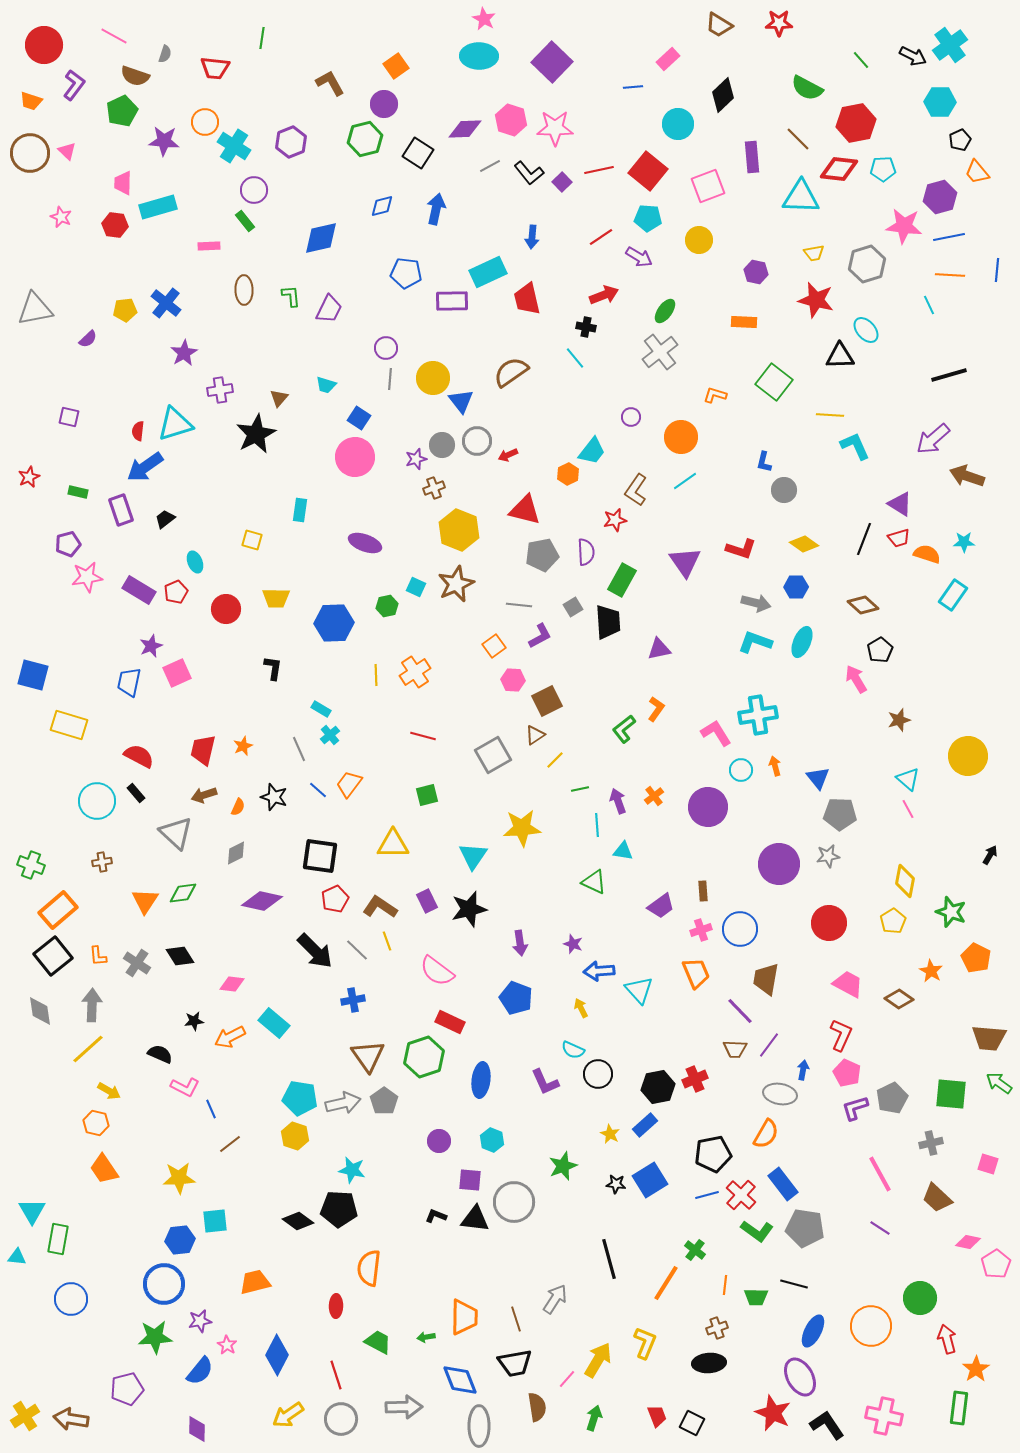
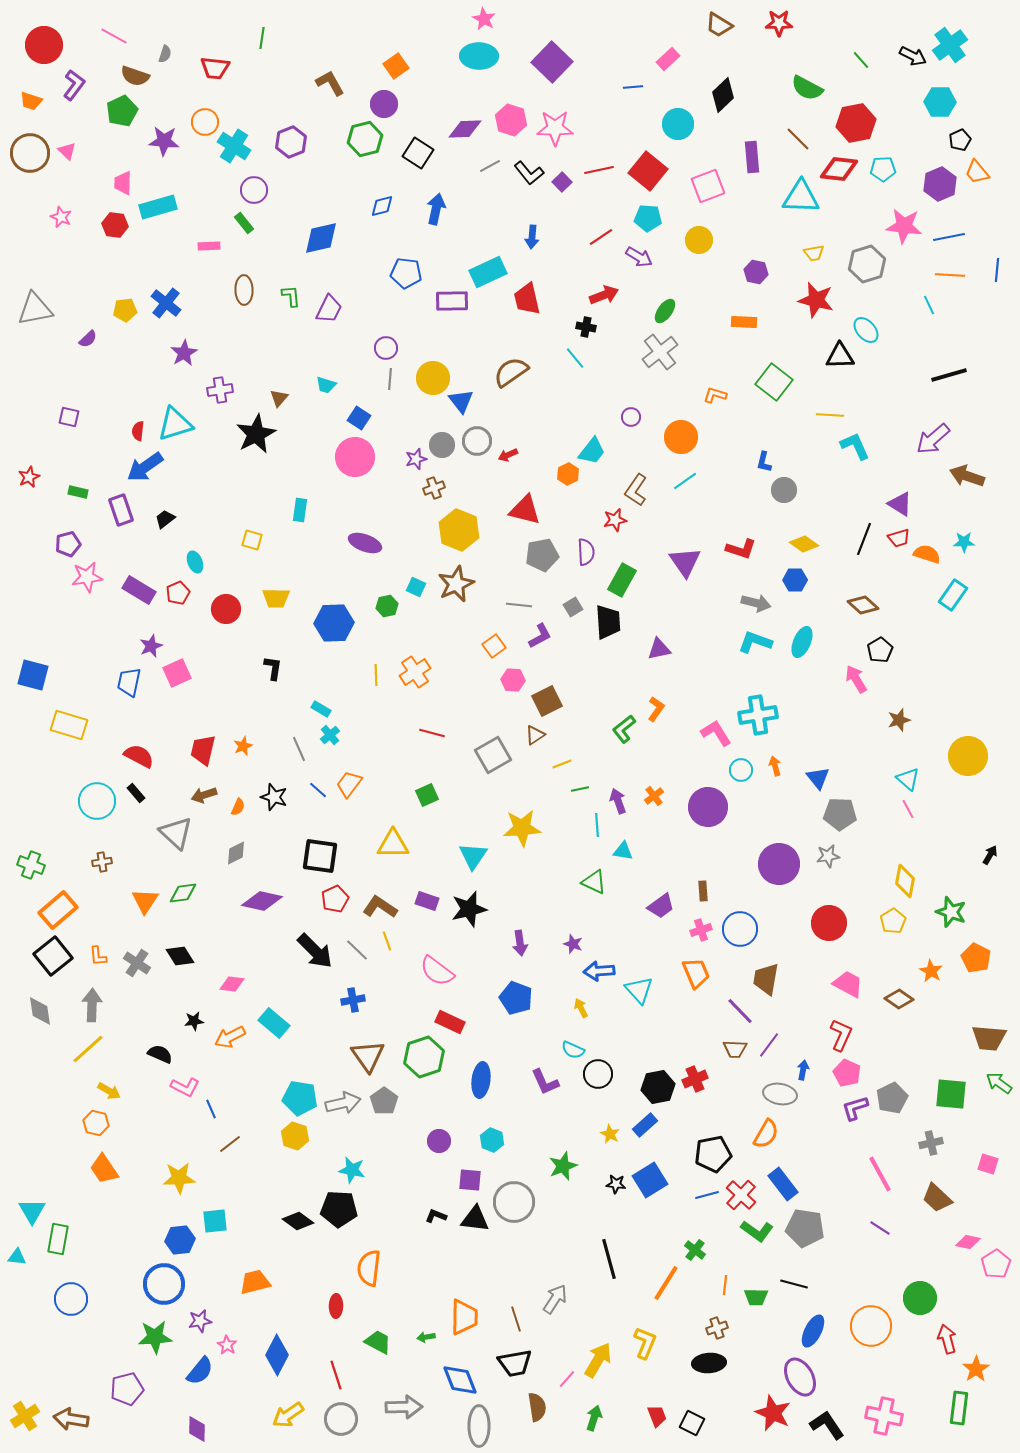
purple hexagon at (940, 197): moved 13 px up; rotated 8 degrees counterclockwise
green rectangle at (245, 221): moved 1 px left, 2 px down
blue hexagon at (796, 587): moved 1 px left, 7 px up
red pentagon at (176, 592): moved 2 px right, 1 px down
red line at (423, 736): moved 9 px right, 3 px up
yellow line at (555, 760): moved 7 px right, 4 px down; rotated 24 degrees clockwise
green square at (427, 795): rotated 10 degrees counterclockwise
purple rectangle at (427, 901): rotated 45 degrees counterclockwise
